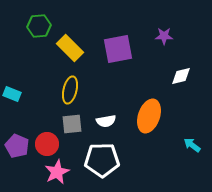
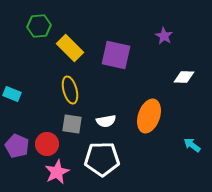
purple star: rotated 30 degrees clockwise
purple square: moved 2 px left, 6 px down; rotated 24 degrees clockwise
white diamond: moved 3 px right, 1 px down; rotated 15 degrees clockwise
yellow ellipse: rotated 28 degrees counterclockwise
gray square: rotated 15 degrees clockwise
white pentagon: moved 1 px up
